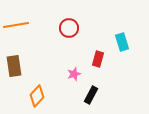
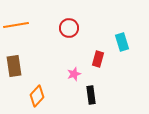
black rectangle: rotated 36 degrees counterclockwise
